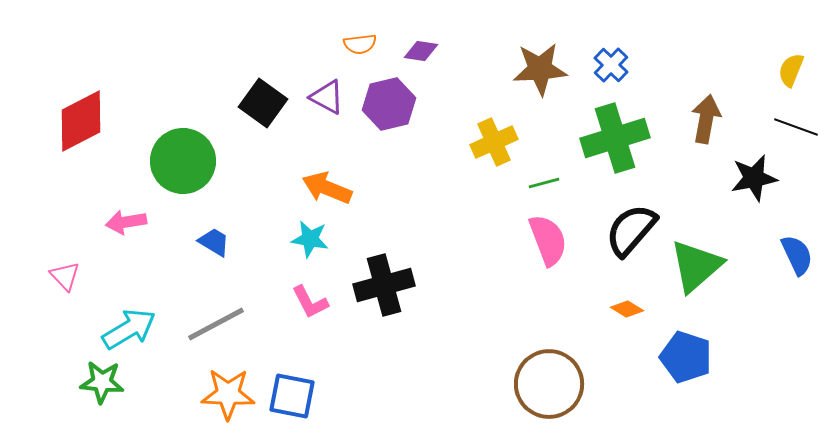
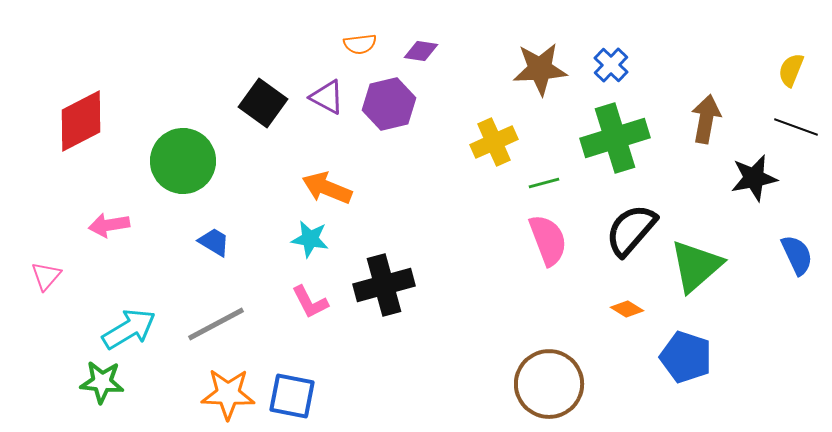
pink arrow: moved 17 px left, 3 px down
pink triangle: moved 19 px left; rotated 24 degrees clockwise
